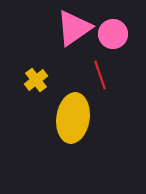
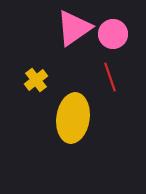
red line: moved 10 px right, 2 px down
